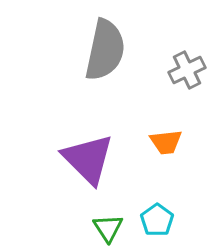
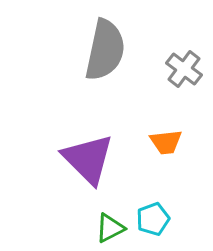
gray cross: moved 3 px left, 1 px up; rotated 27 degrees counterclockwise
cyan pentagon: moved 4 px left, 1 px up; rotated 16 degrees clockwise
green triangle: moved 2 px right; rotated 36 degrees clockwise
